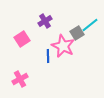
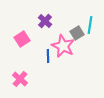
purple cross: rotated 16 degrees counterclockwise
cyan line: rotated 42 degrees counterclockwise
pink cross: rotated 21 degrees counterclockwise
